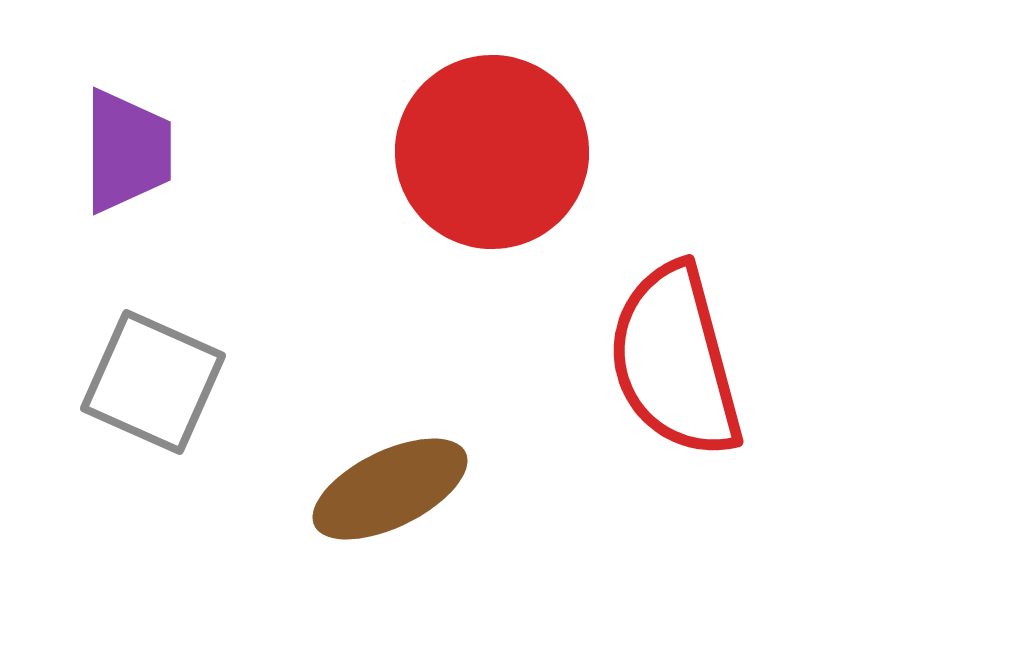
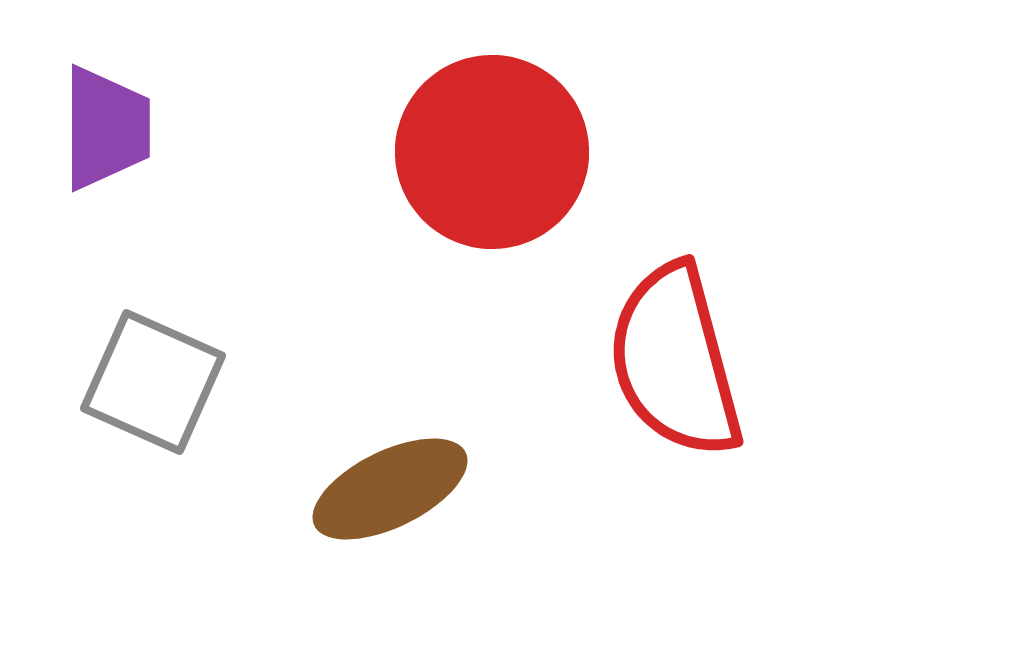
purple trapezoid: moved 21 px left, 23 px up
